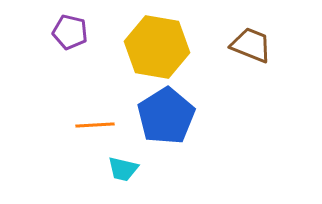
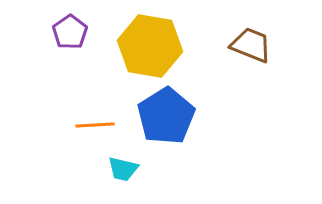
purple pentagon: rotated 24 degrees clockwise
yellow hexagon: moved 7 px left, 1 px up
